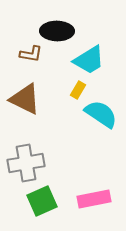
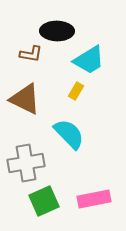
yellow rectangle: moved 2 px left, 1 px down
cyan semicircle: moved 32 px left, 20 px down; rotated 12 degrees clockwise
green square: moved 2 px right
